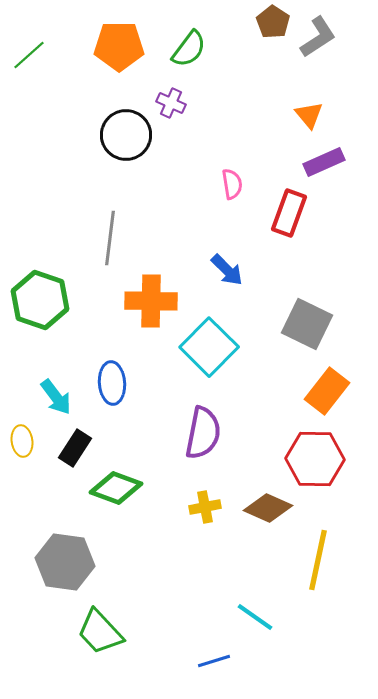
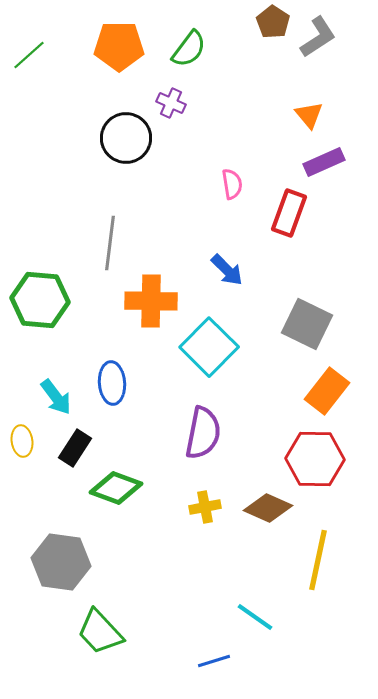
black circle: moved 3 px down
gray line: moved 5 px down
green hexagon: rotated 14 degrees counterclockwise
gray hexagon: moved 4 px left
